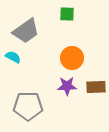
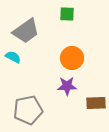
brown rectangle: moved 16 px down
gray pentagon: moved 4 px down; rotated 12 degrees counterclockwise
